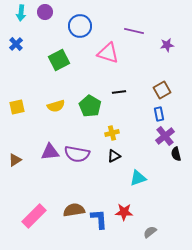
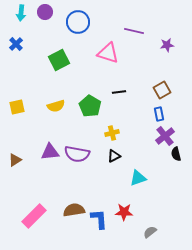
blue circle: moved 2 px left, 4 px up
